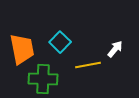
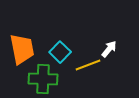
cyan square: moved 10 px down
white arrow: moved 6 px left
yellow line: rotated 10 degrees counterclockwise
